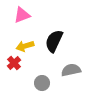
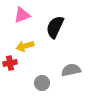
black semicircle: moved 1 px right, 14 px up
red cross: moved 4 px left; rotated 32 degrees clockwise
